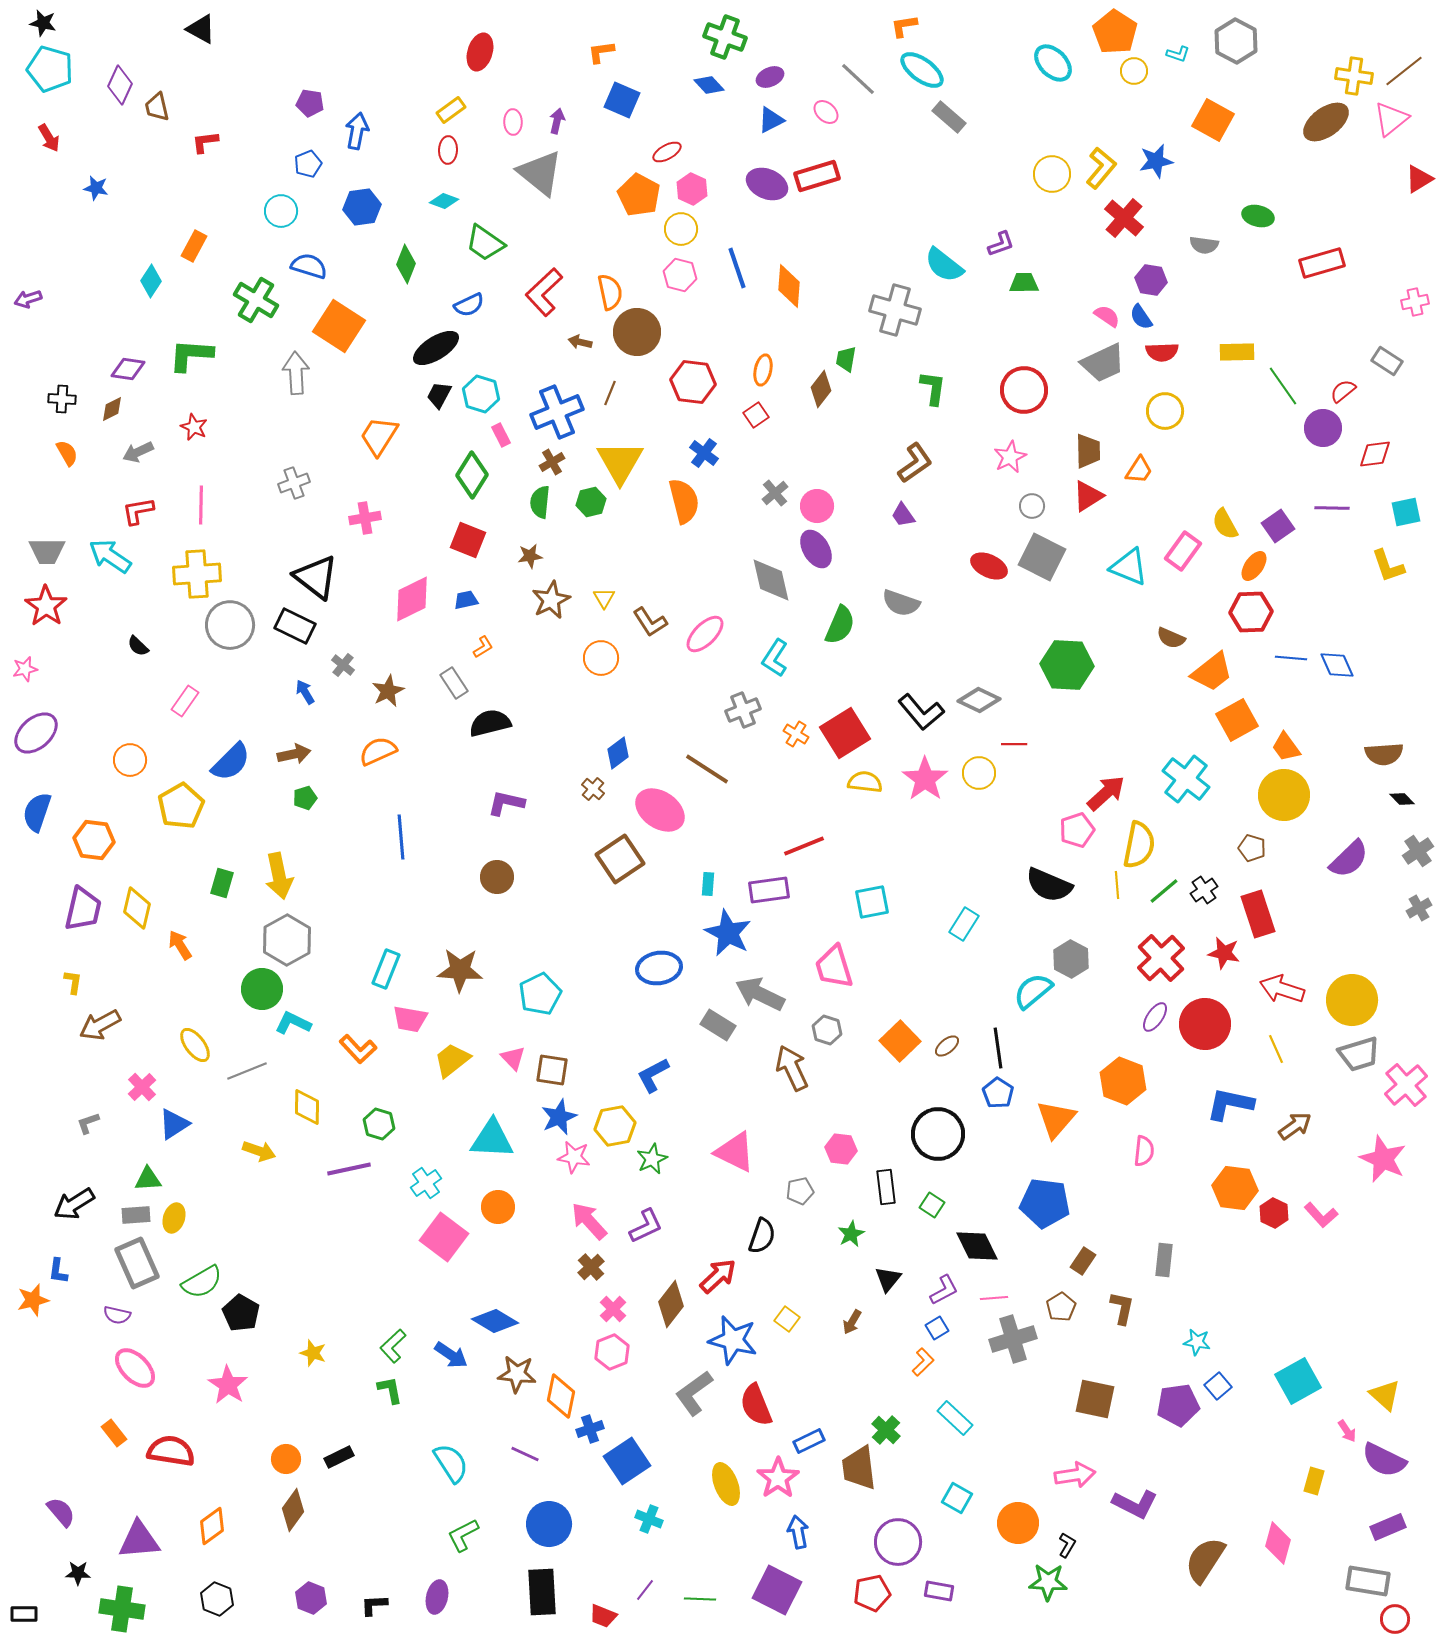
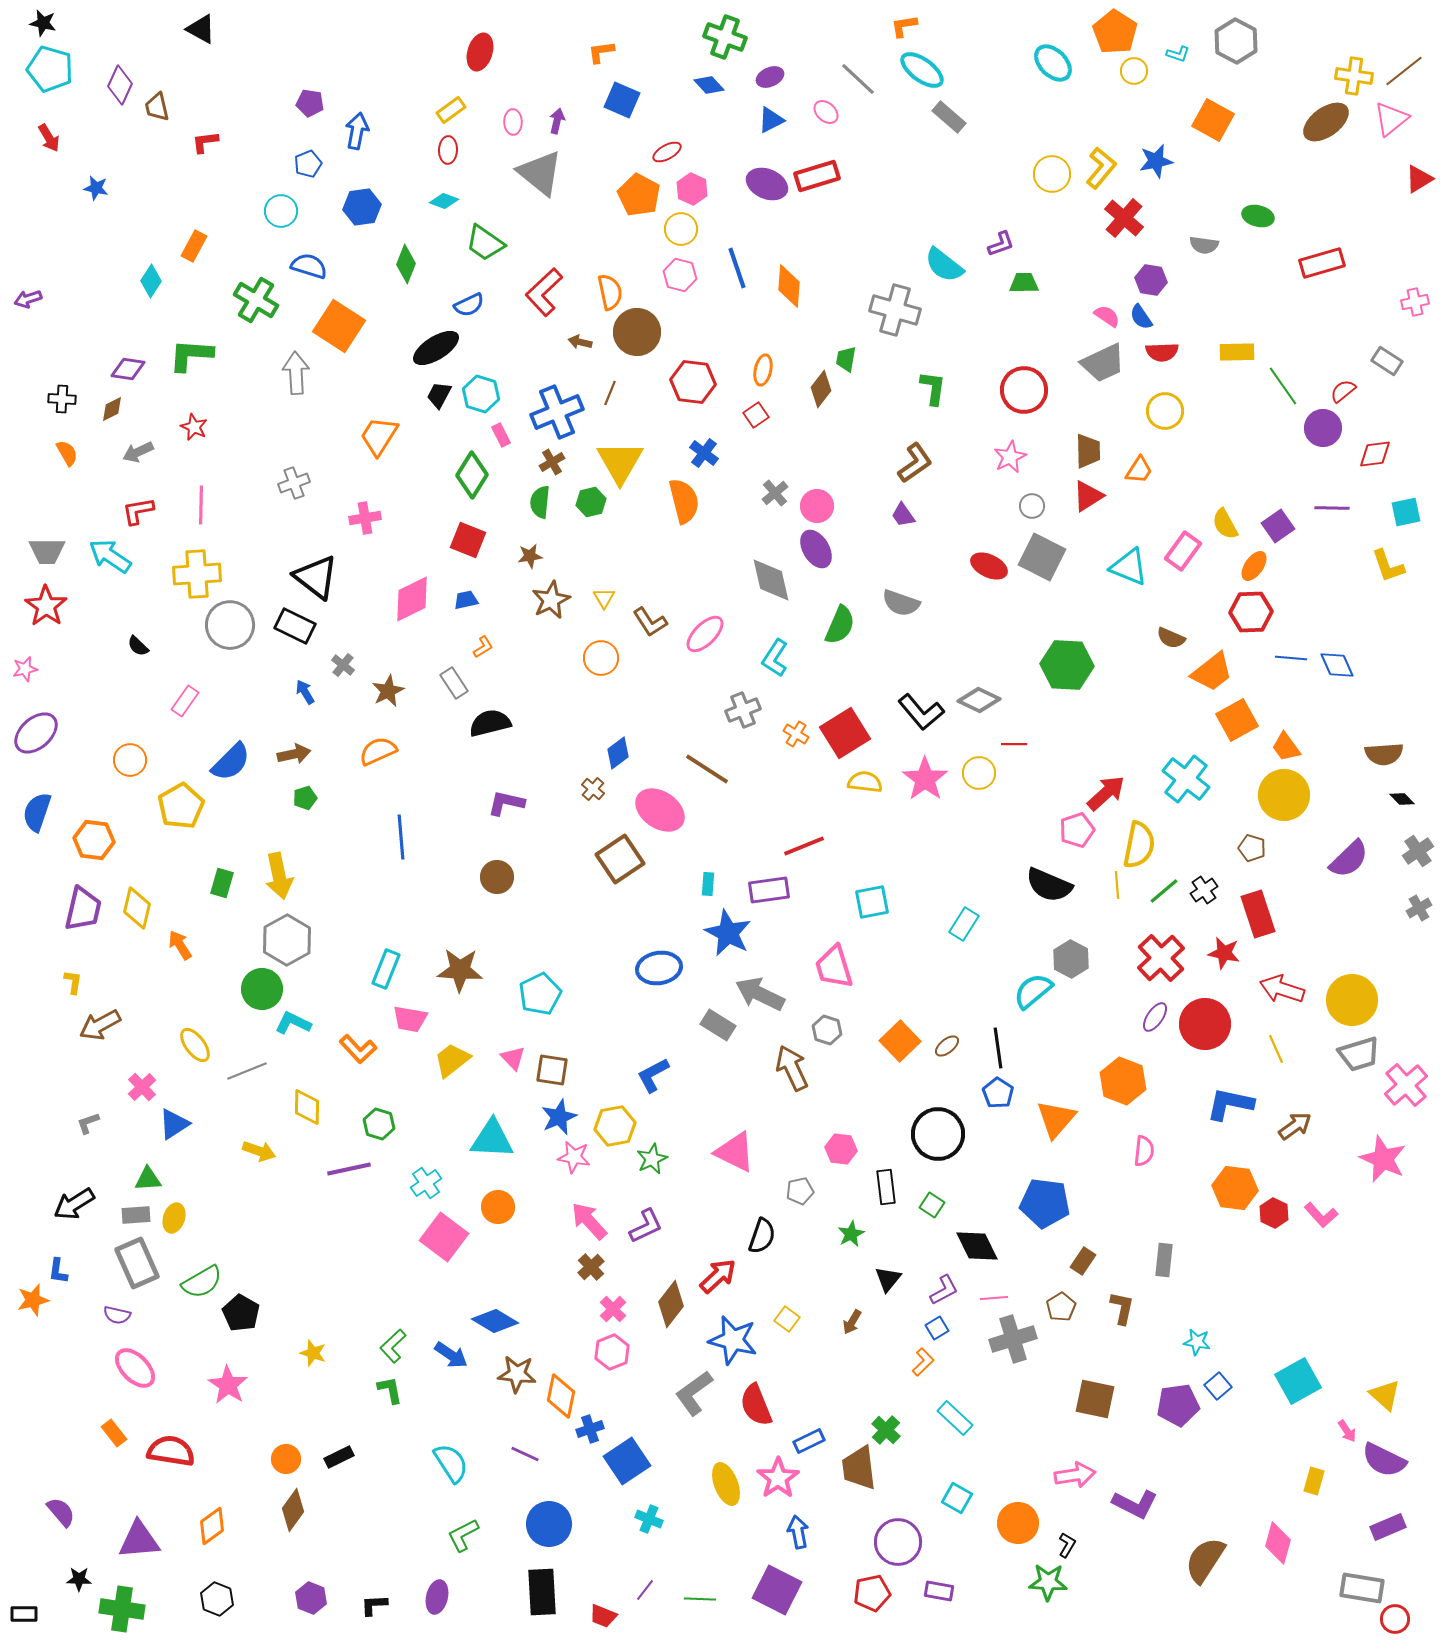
black star at (78, 1573): moved 1 px right, 6 px down
gray rectangle at (1368, 1581): moved 6 px left, 7 px down
